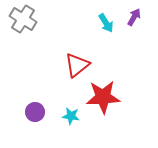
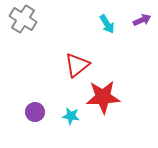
purple arrow: moved 8 px right, 3 px down; rotated 36 degrees clockwise
cyan arrow: moved 1 px right, 1 px down
